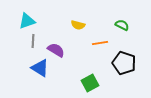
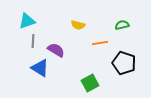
green semicircle: rotated 40 degrees counterclockwise
